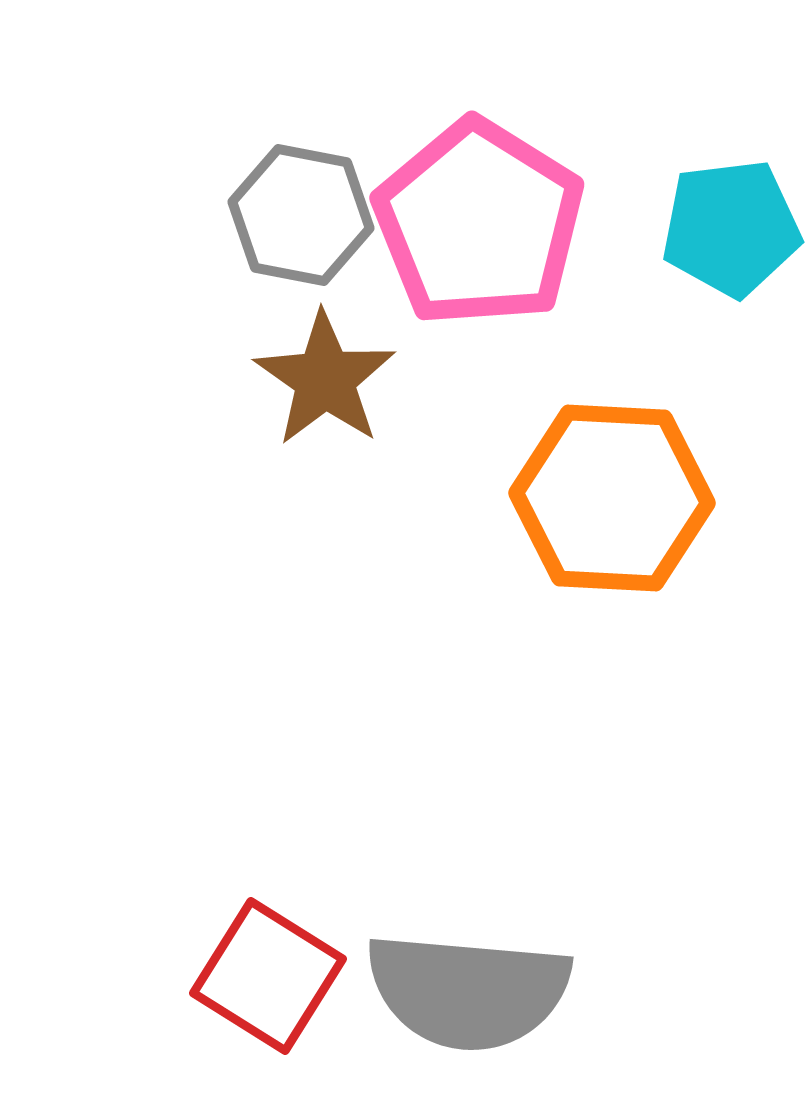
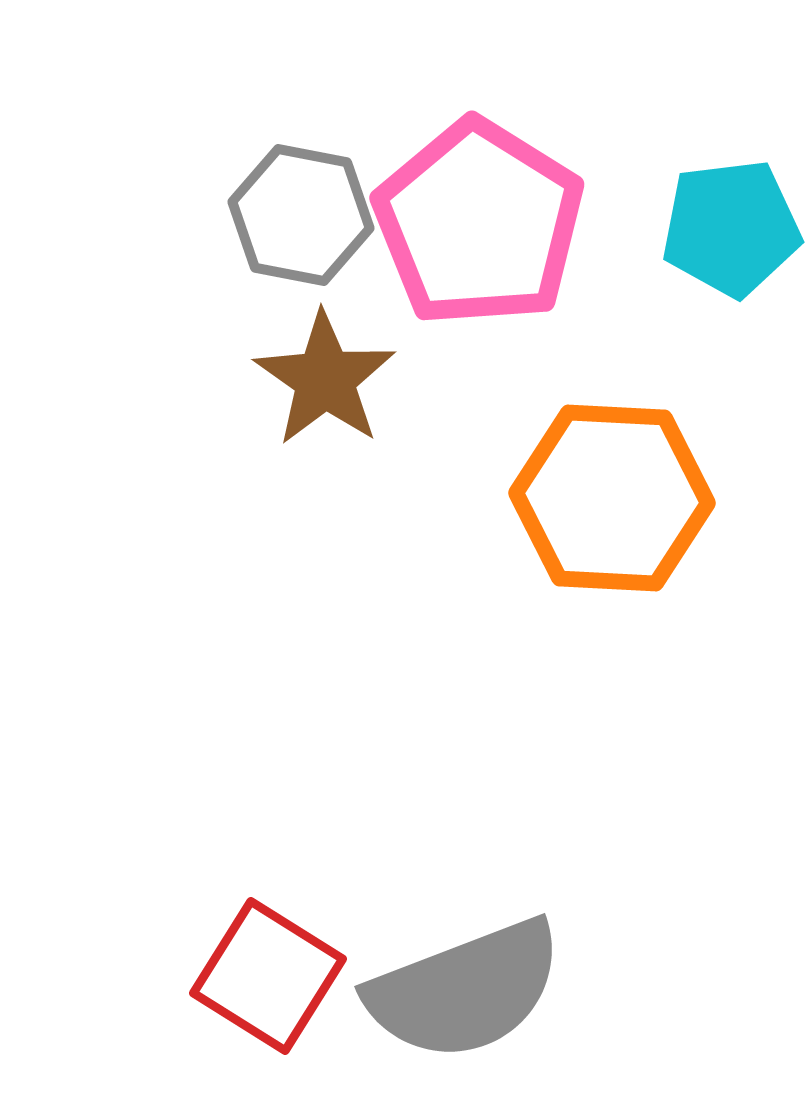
gray semicircle: moved 3 px left, 1 px up; rotated 26 degrees counterclockwise
